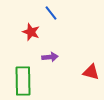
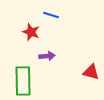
blue line: moved 2 px down; rotated 35 degrees counterclockwise
purple arrow: moved 3 px left, 1 px up
